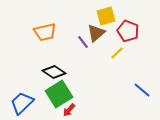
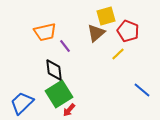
purple line: moved 18 px left, 4 px down
yellow line: moved 1 px right, 1 px down
black diamond: moved 2 px up; rotated 50 degrees clockwise
